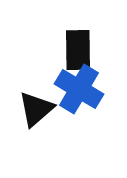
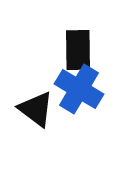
black triangle: rotated 42 degrees counterclockwise
